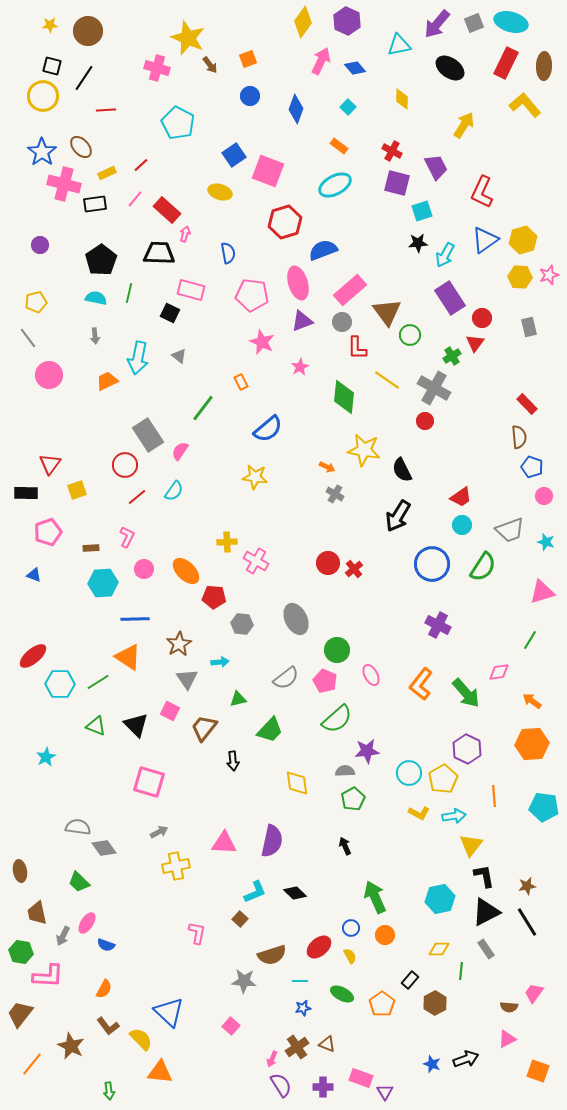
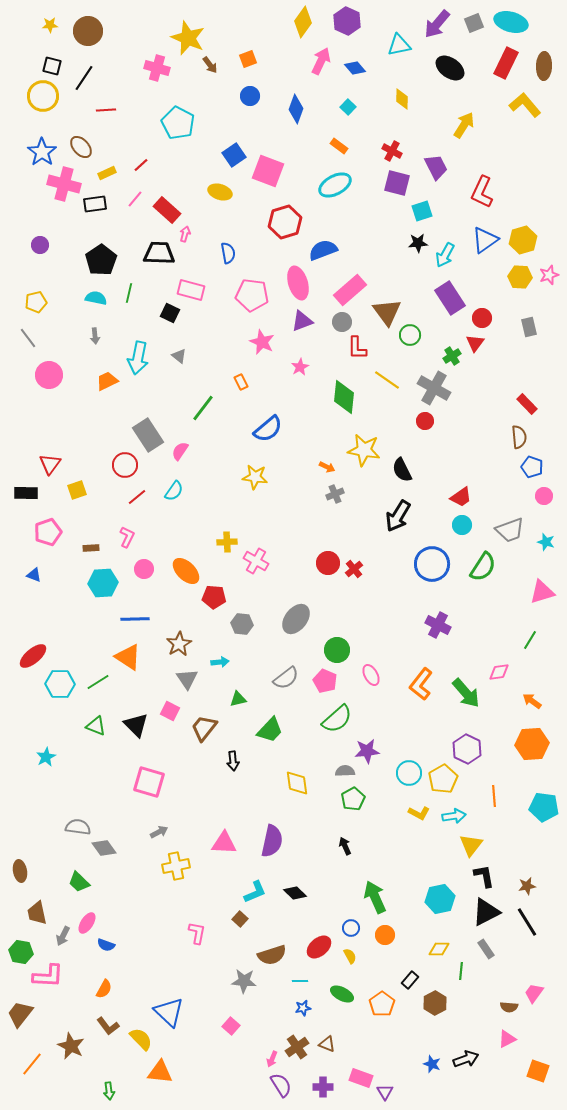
gray cross at (335, 494): rotated 36 degrees clockwise
gray ellipse at (296, 619): rotated 64 degrees clockwise
